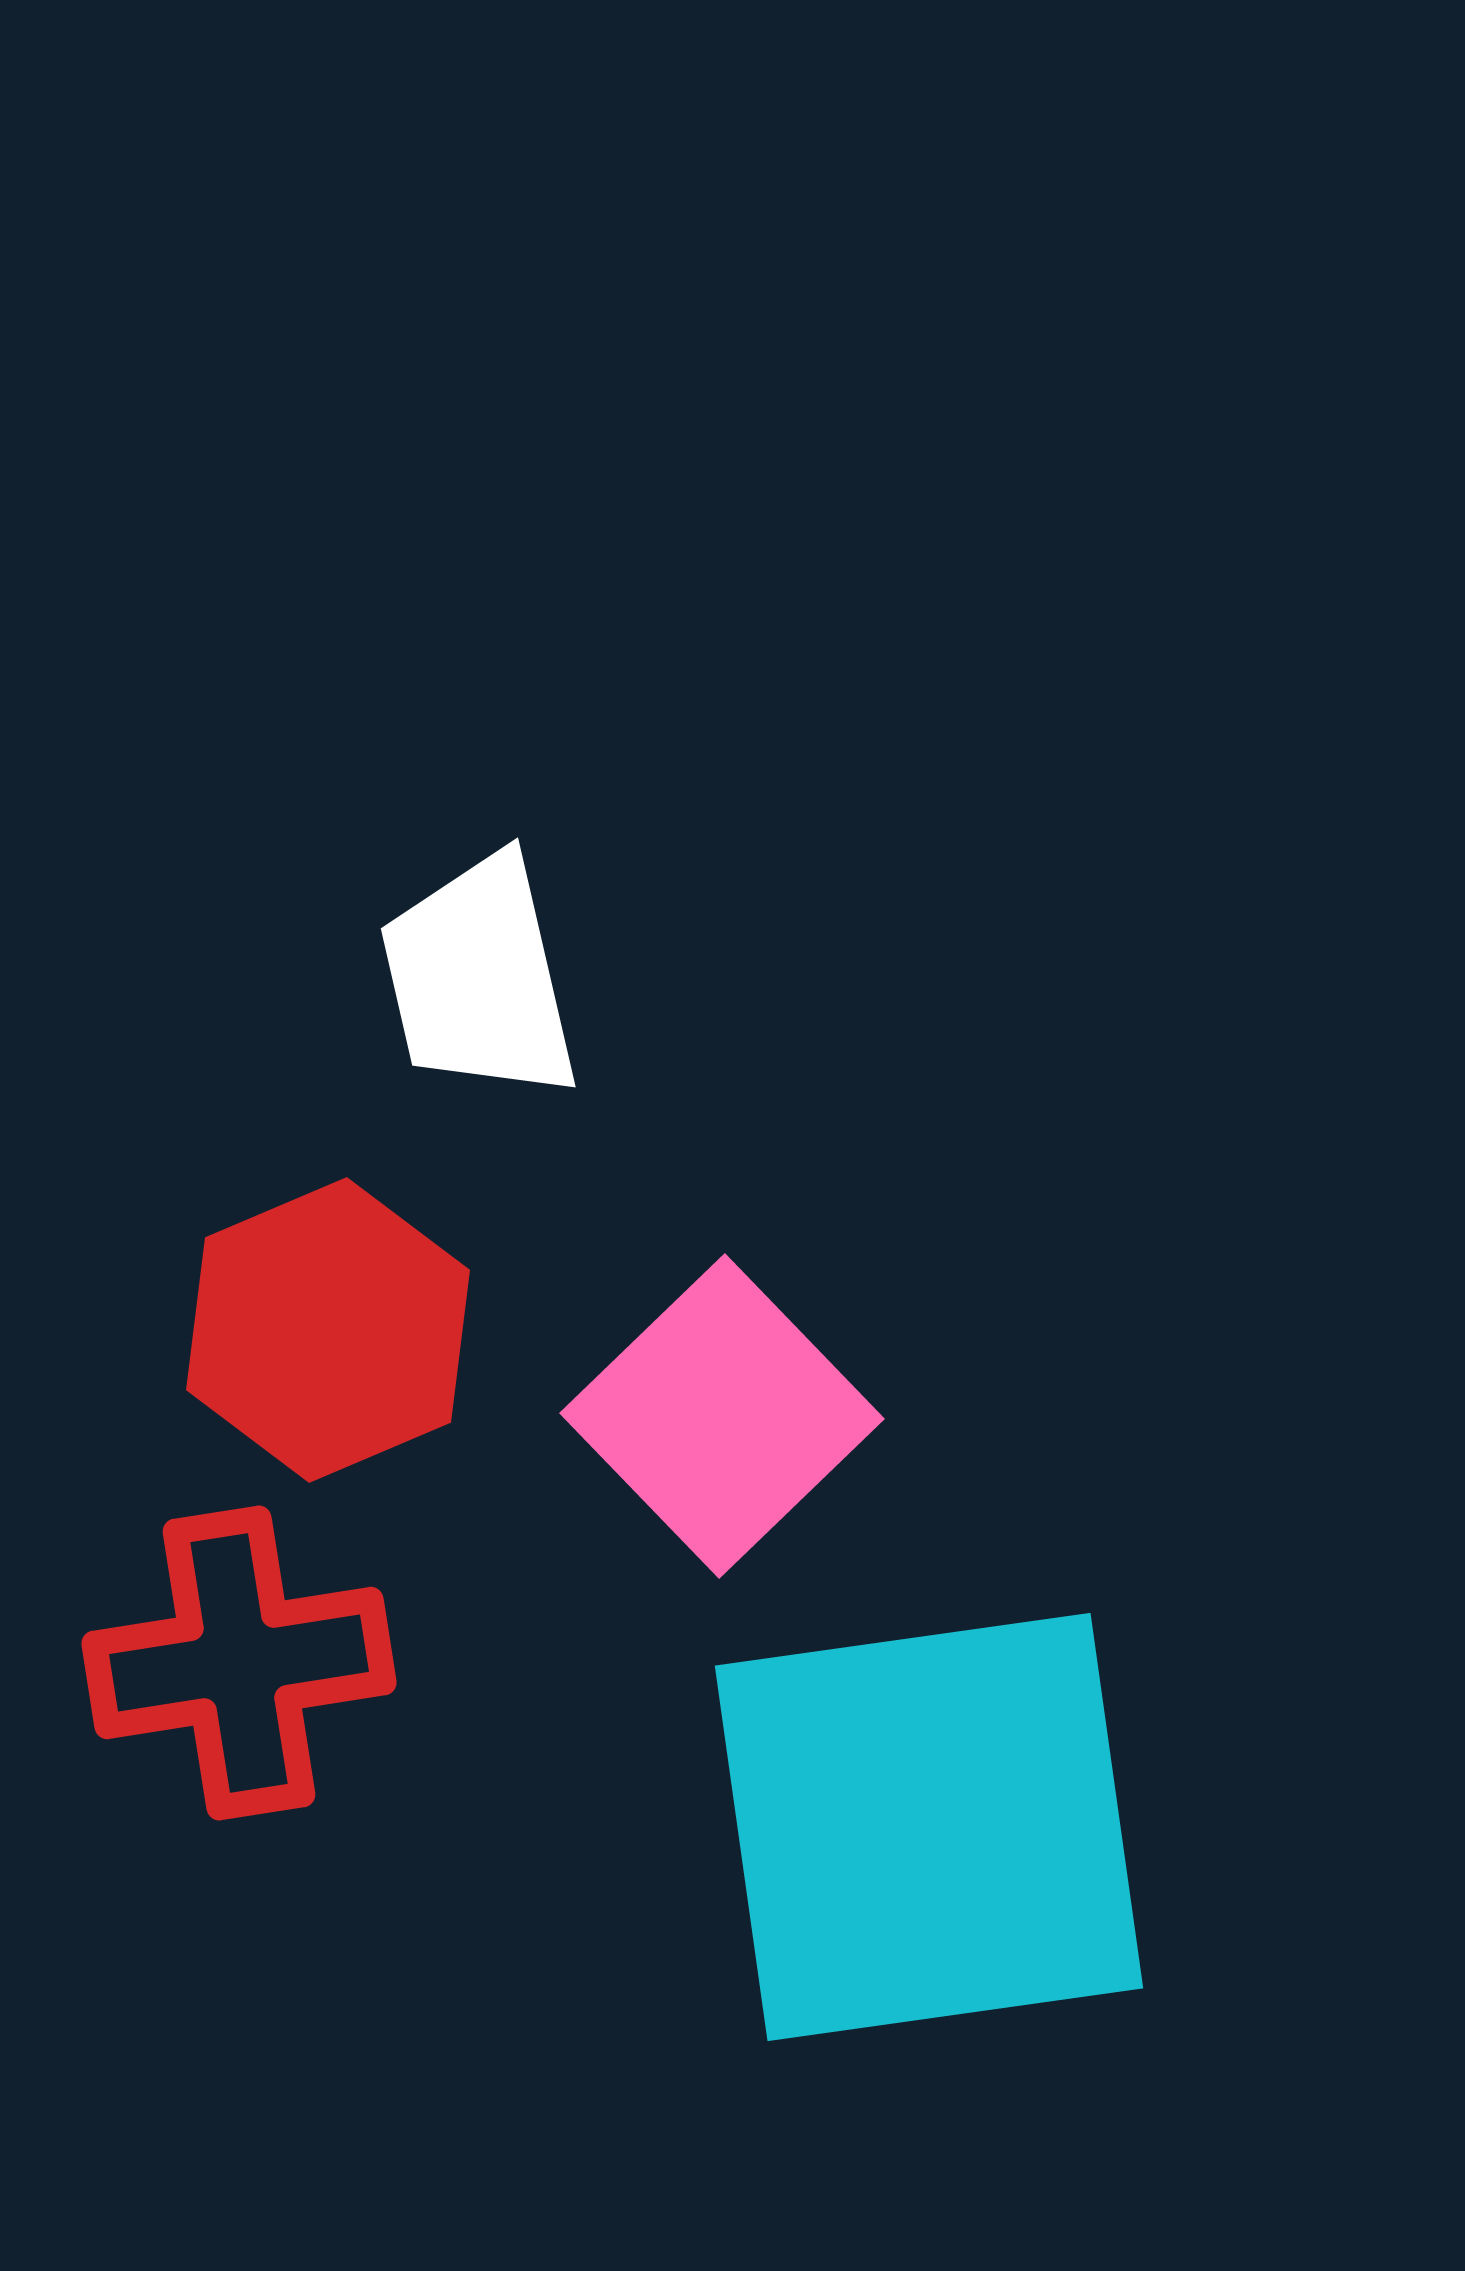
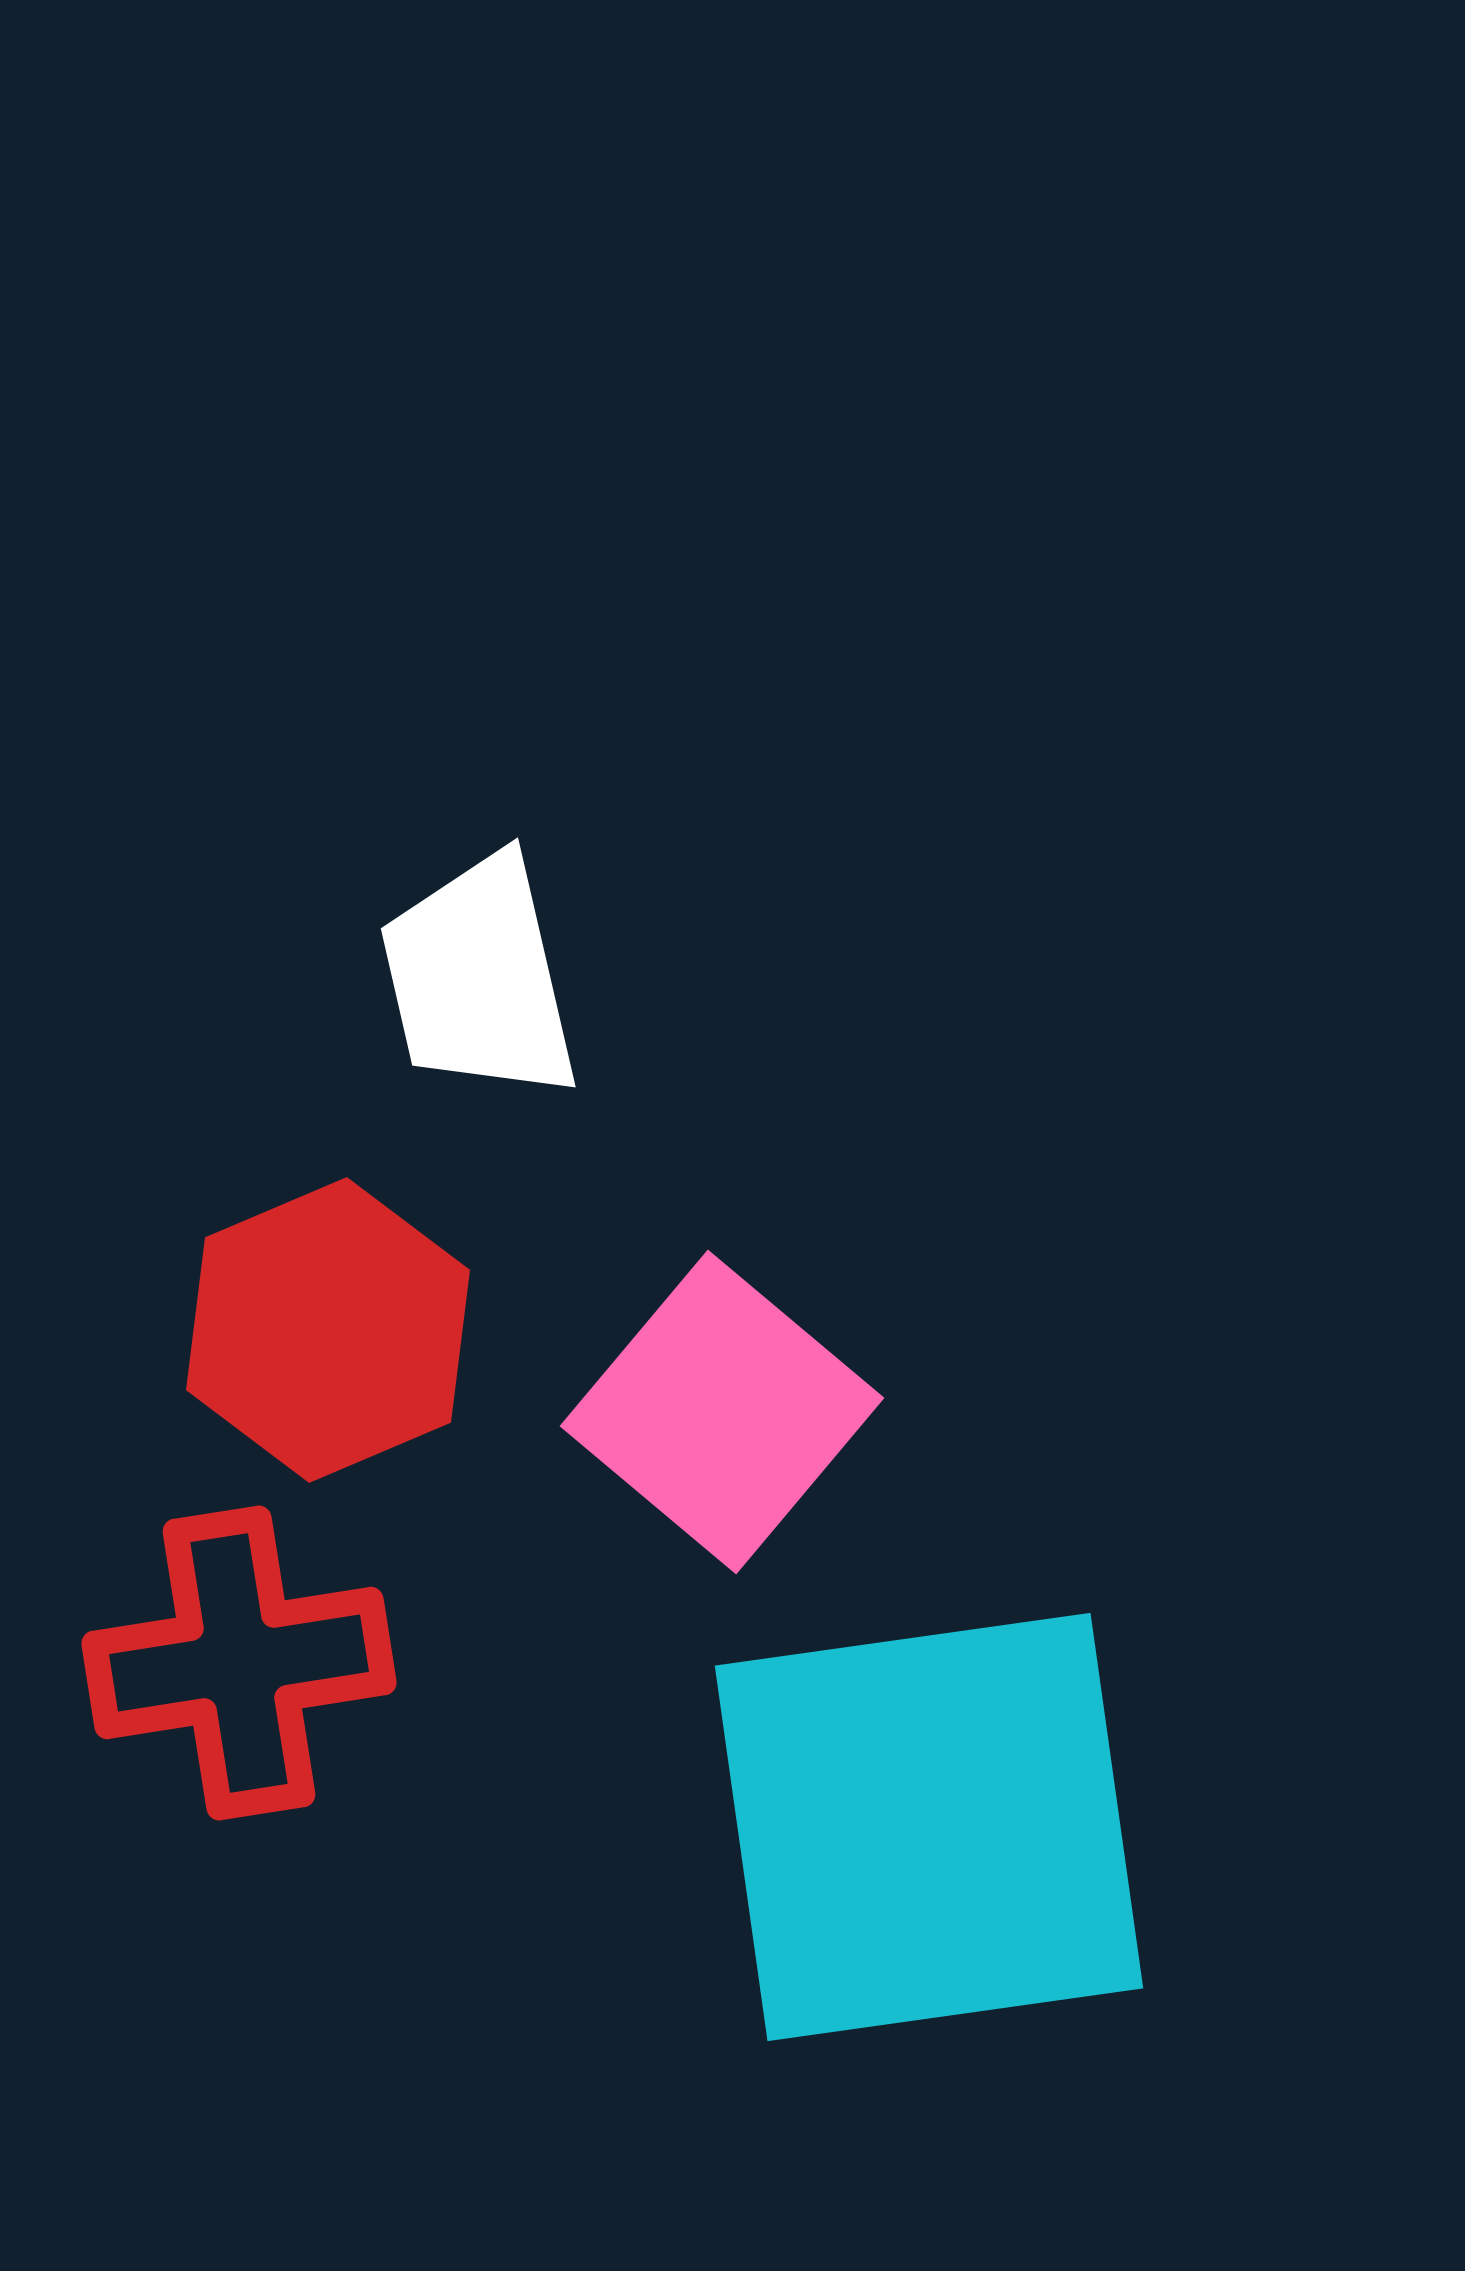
pink square: moved 4 px up; rotated 6 degrees counterclockwise
